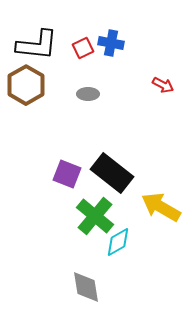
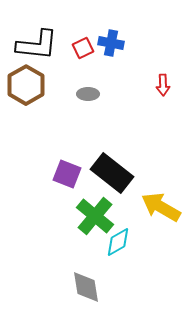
red arrow: rotated 60 degrees clockwise
